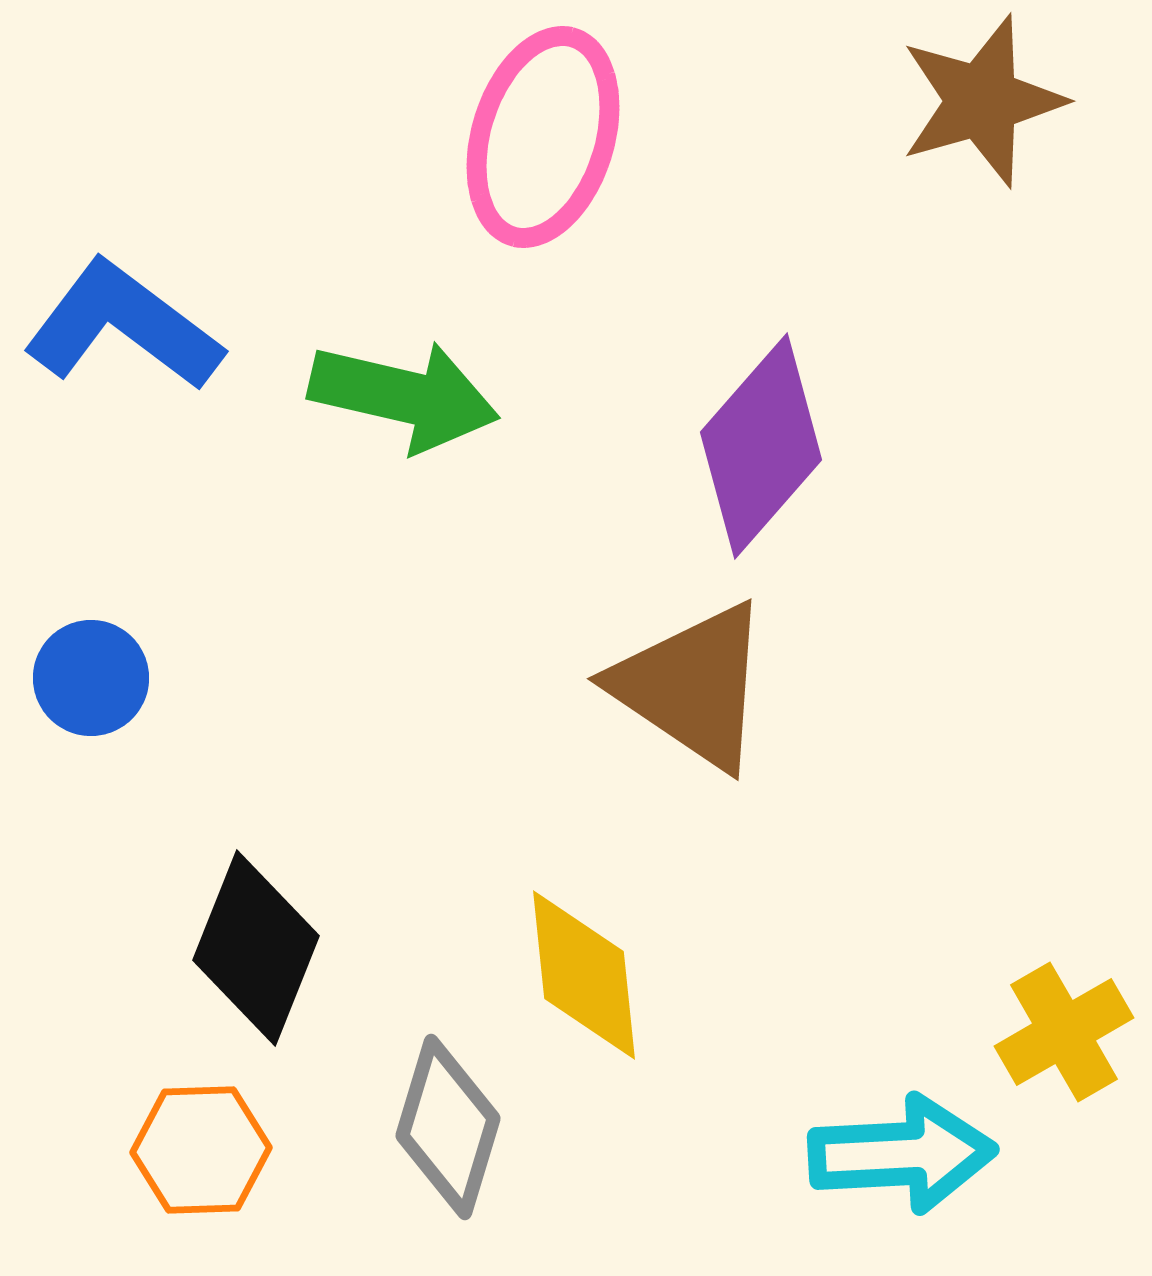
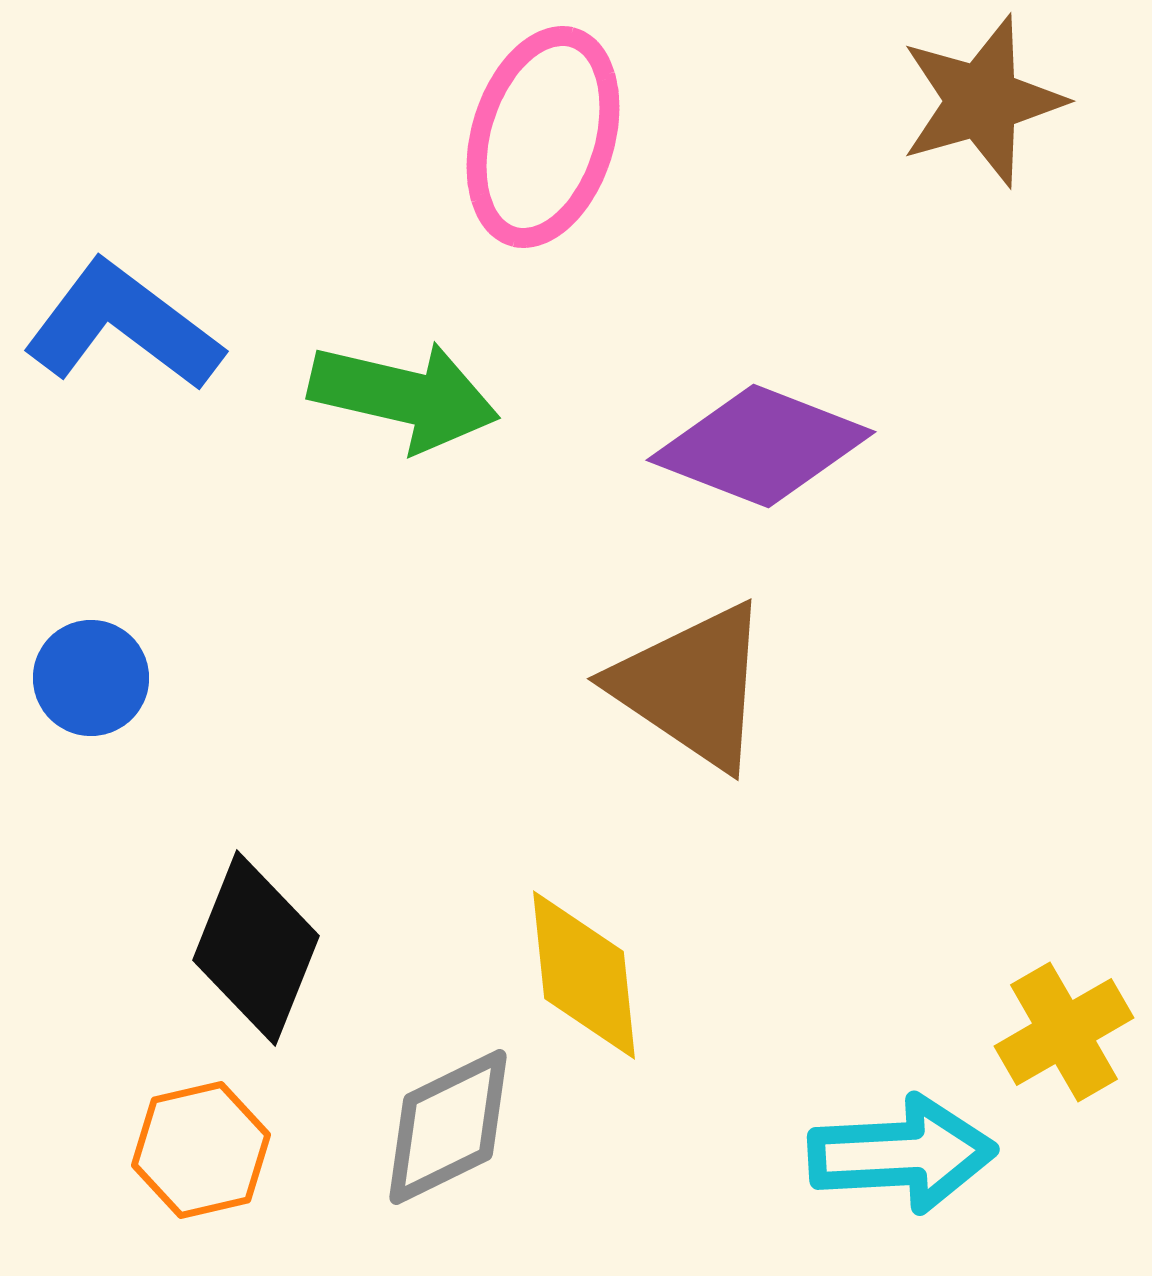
purple diamond: rotated 70 degrees clockwise
gray diamond: rotated 47 degrees clockwise
orange hexagon: rotated 11 degrees counterclockwise
